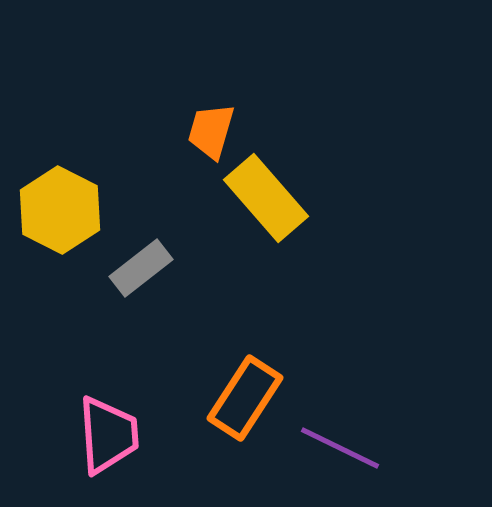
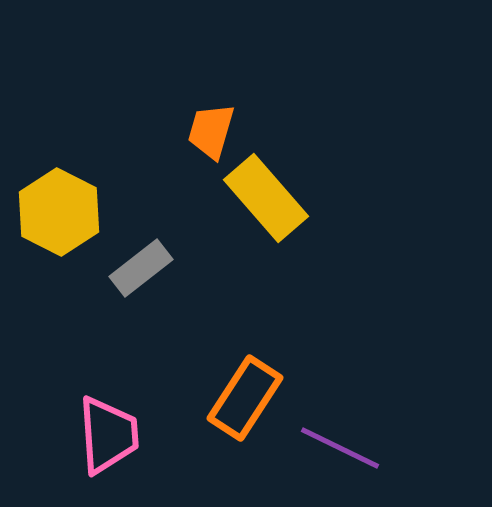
yellow hexagon: moved 1 px left, 2 px down
